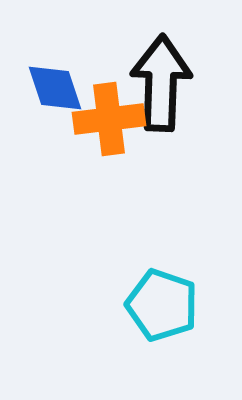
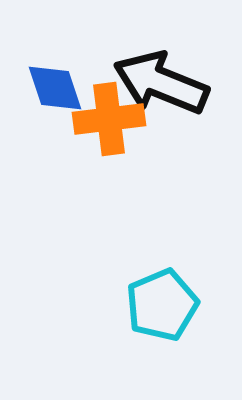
black arrow: rotated 70 degrees counterclockwise
cyan pentagon: rotated 30 degrees clockwise
